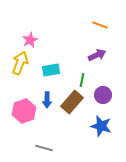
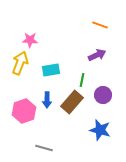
pink star: rotated 28 degrees clockwise
blue star: moved 1 px left, 4 px down
